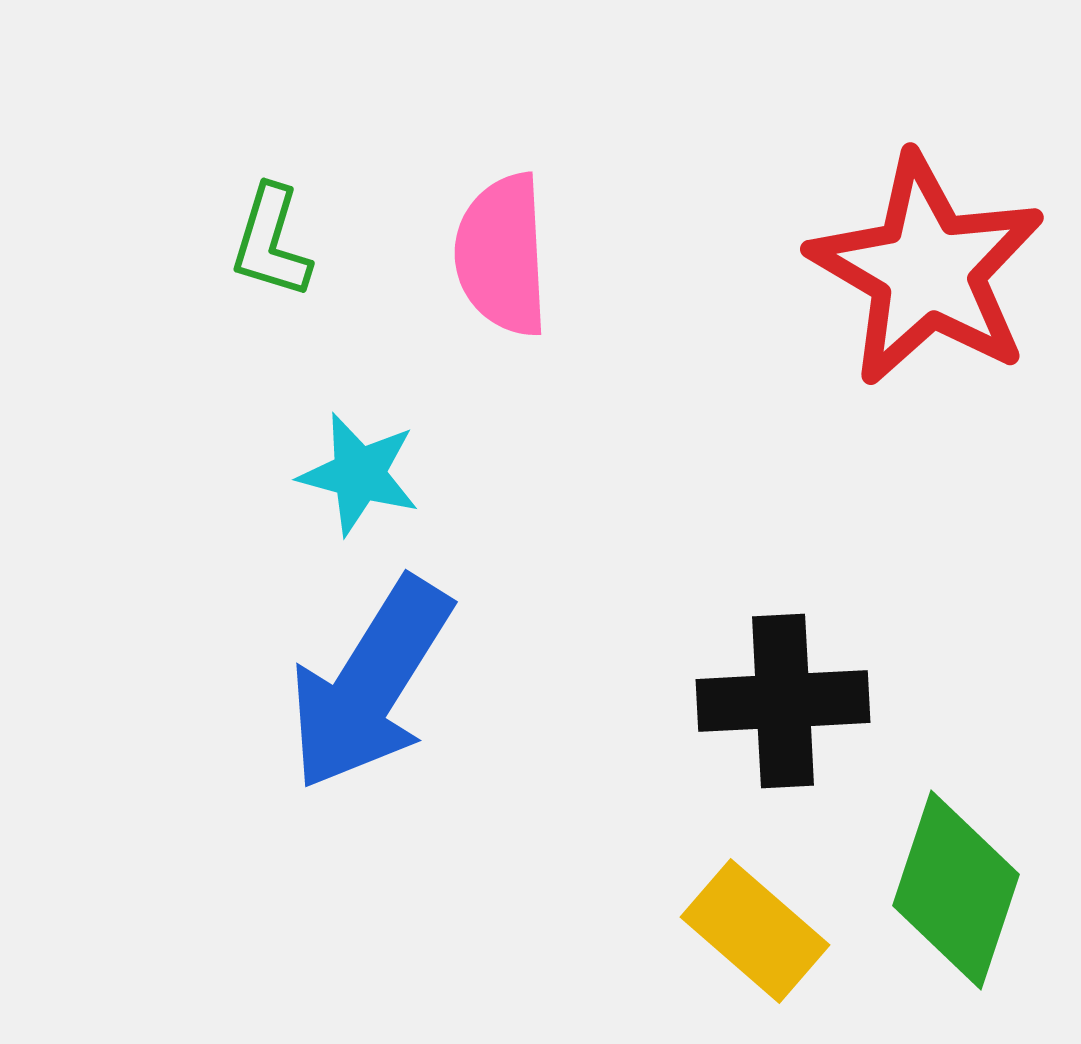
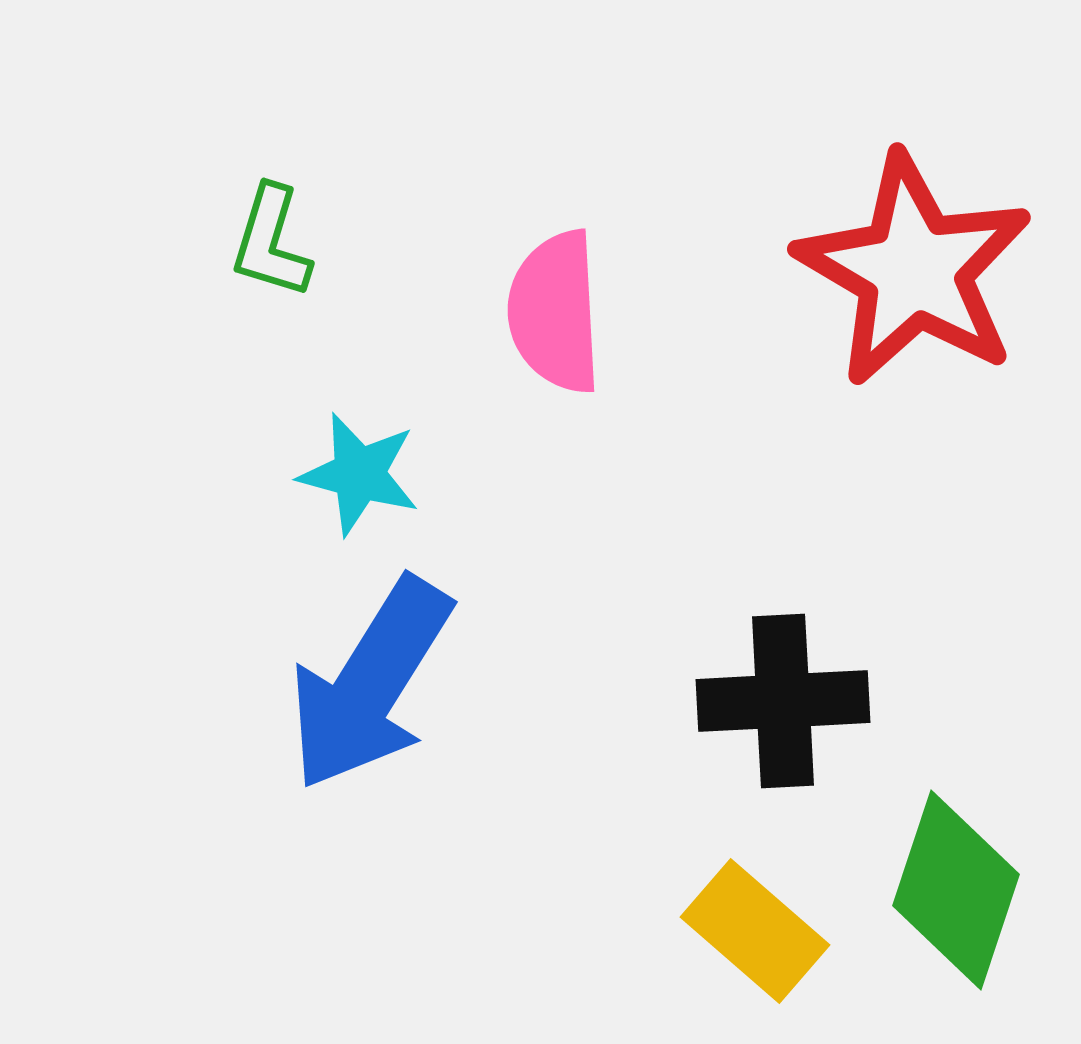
pink semicircle: moved 53 px right, 57 px down
red star: moved 13 px left
